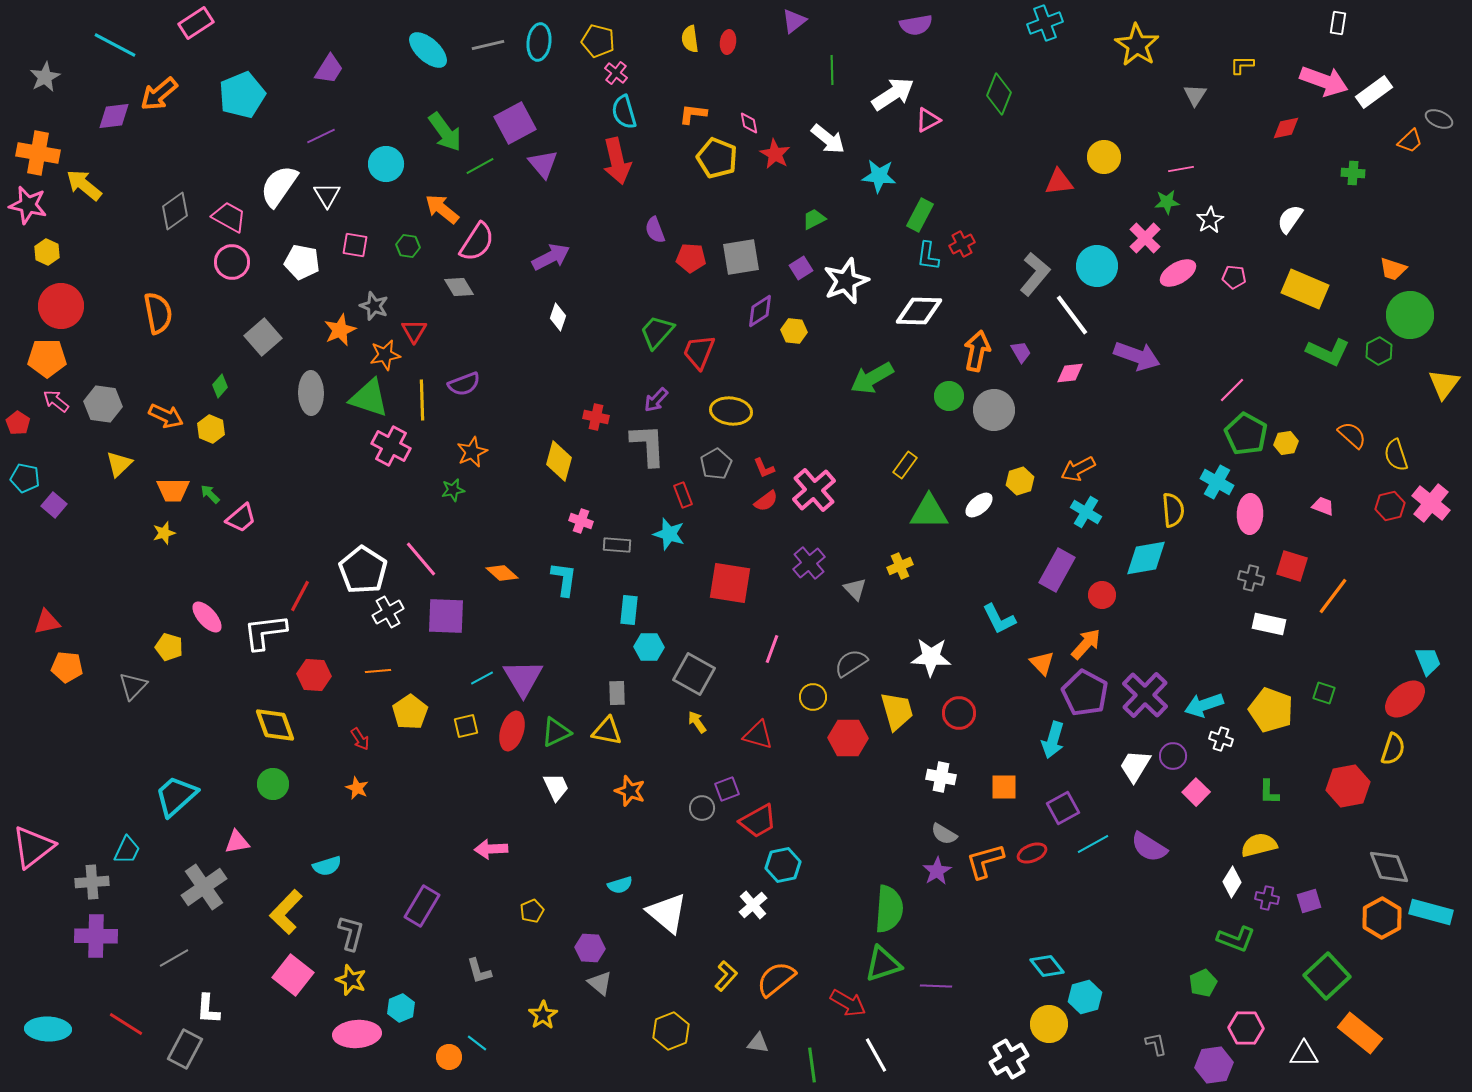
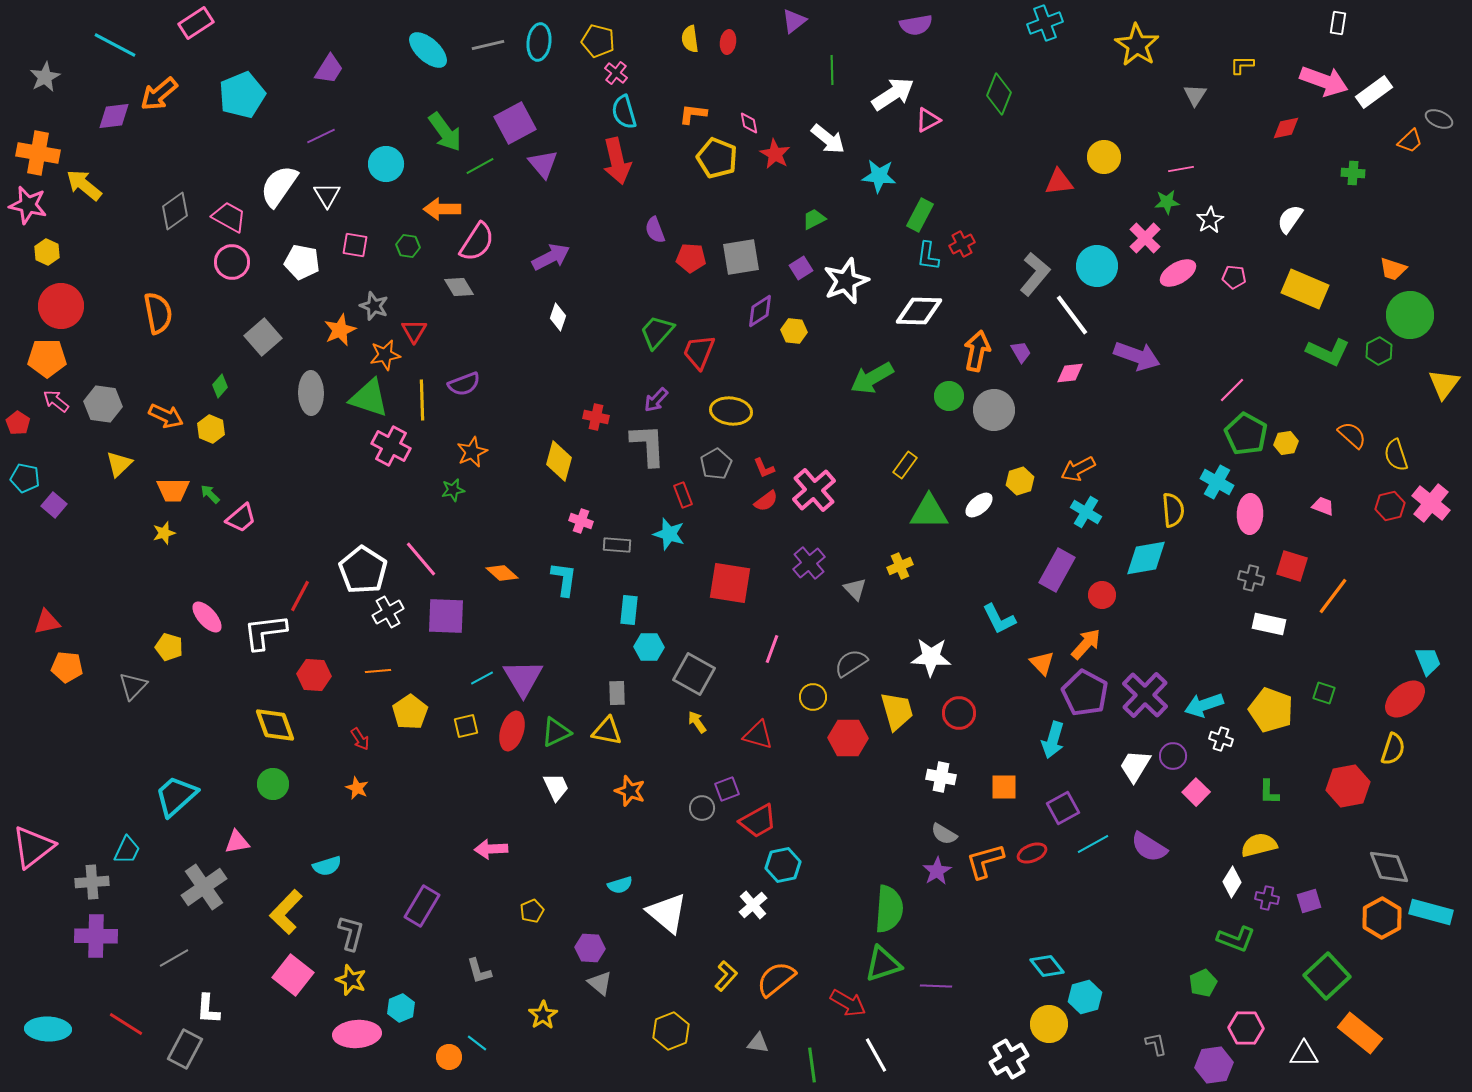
orange arrow at (442, 209): rotated 39 degrees counterclockwise
